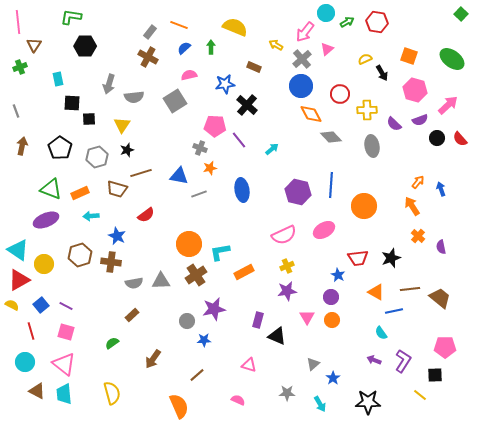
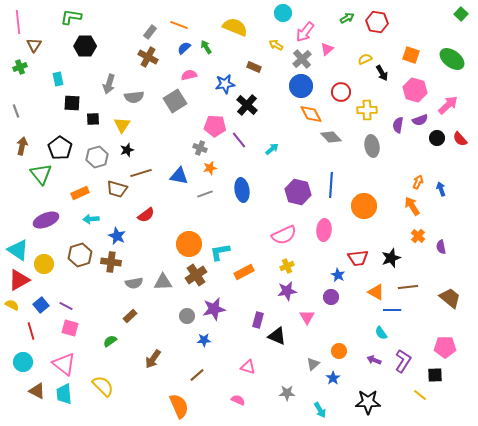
cyan circle at (326, 13): moved 43 px left
green arrow at (347, 22): moved 4 px up
green arrow at (211, 47): moved 5 px left; rotated 32 degrees counterclockwise
orange square at (409, 56): moved 2 px right, 1 px up
red circle at (340, 94): moved 1 px right, 2 px up
black square at (89, 119): moved 4 px right
purple semicircle at (394, 124): moved 4 px right, 1 px down; rotated 56 degrees clockwise
orange arrow at (418, 182): rotated 16 degrees counterclockwise
green triangle at (51, 189): moved 10 px left, 15 px up; rotated 30 degrees clockwise
gray line at (199, 194): moved 6 px right
cyan arrow at (91, 216): moved 3 px down
pink ellipse at (324, 230): rotated 55 degrees counterclockwise
gray triangle at (161, 281): moved 2 px right, 1 px down
brown line at (410, 289): moved 2 px left, 2 px up
brown trapezoid at (440, 298): moved 10 px right
blue line at (394, 311): moved 2 px left, 1 px up; rotated 12 degrees clockwise
brown rectangle at (132, 315): moved 2 px left, 1 px down
orange circle at (332, 320): moved 7 px right, 31 px down
gray circle at (187, 321): moved 5 px up
pink square at (66, 332): moved 4 px right, 4 px up
green semicircle at (112, 343): moved 2 px left, 2 px up
cyan circle at (25, 362): moved 2 px left
pink triangle at (249, 365): moved 1 px left, 2 px down
yellow semicircle at (112, 393): moved 9 px left, 7 px up; rotated 30 degrees counterclockwise
cyan arrow at (320, 404): moved 6 px down
